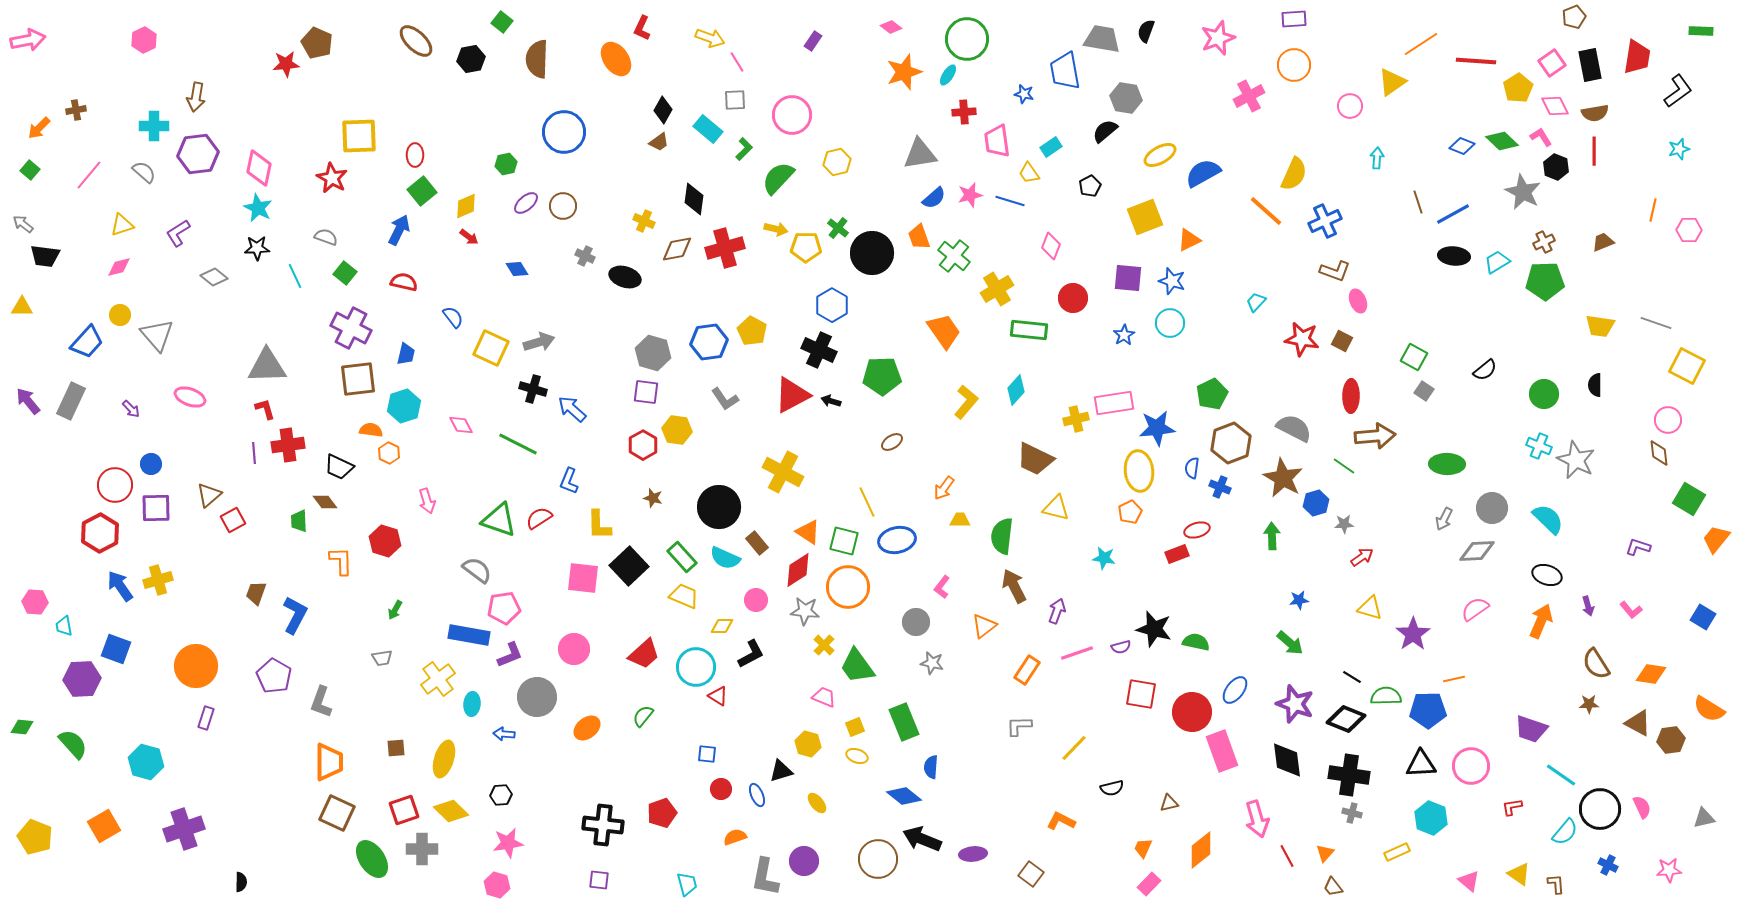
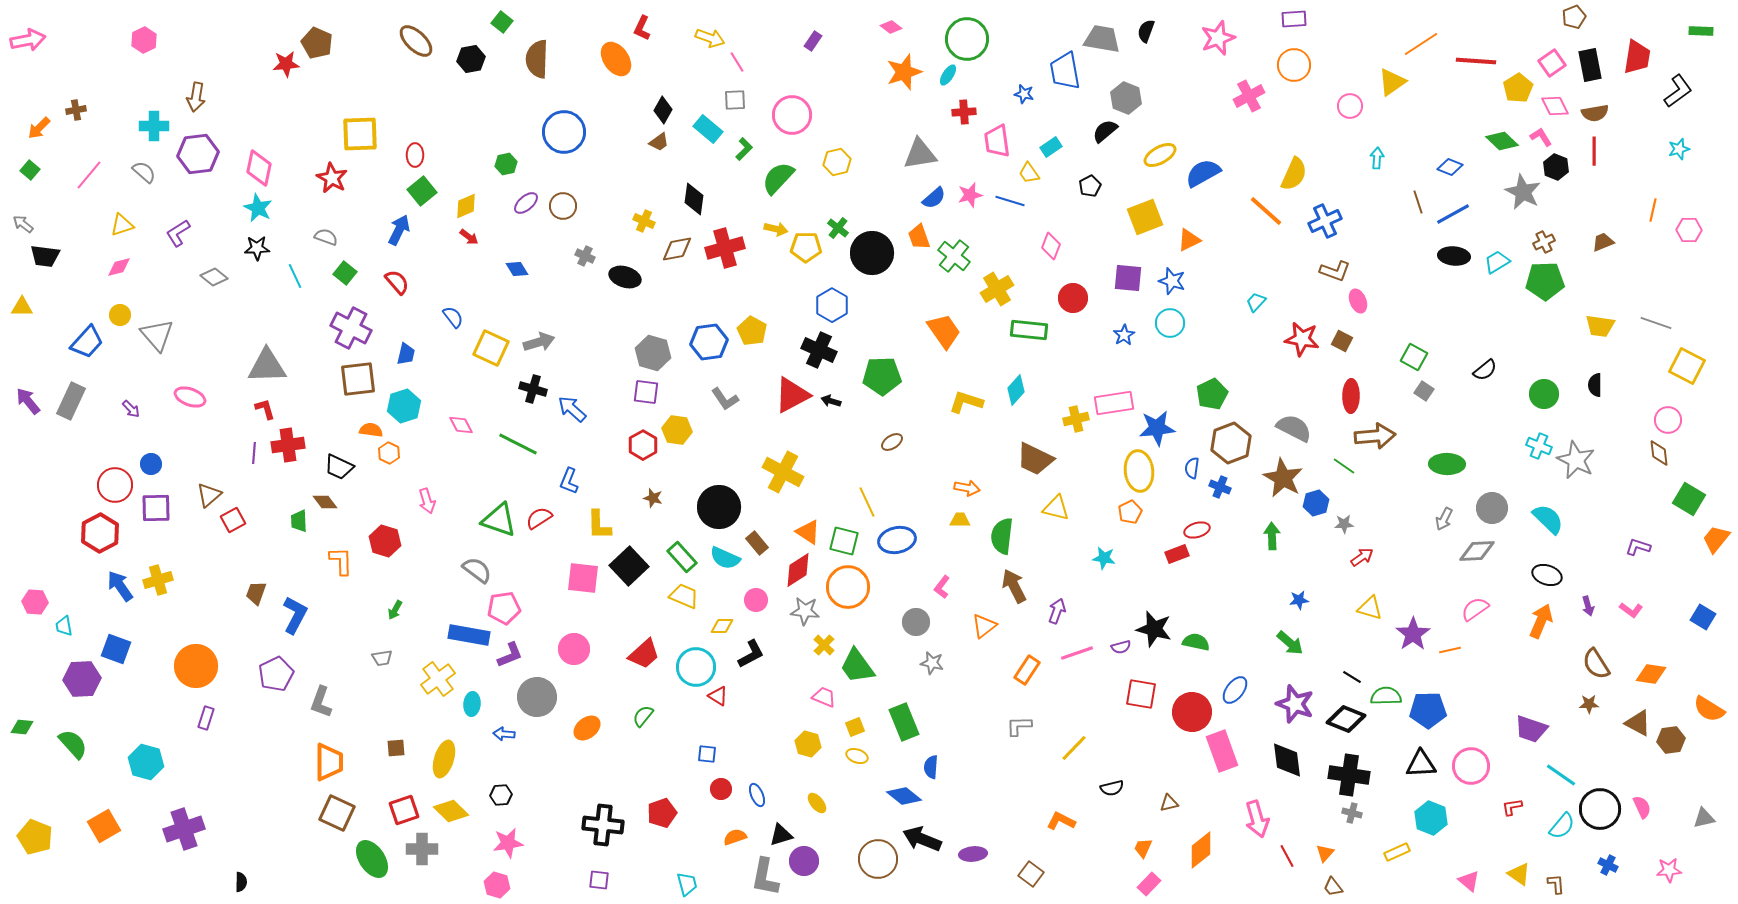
gray hexagon at (1126, 98): rotated 12 degrees clockwise
yellow square at (359, 136): moved 1 px right, 2 px up
blue diamond at (1462, 146): moved 12 px left, 21 px down
red semicircle at (404, 282): moved 7 px left; rotated 36 degrees clockwise
yellow L-shape at (966, 402): rotated 112 degrees counterclockwise
purple line at (254, 453): rotated 10 degrees clockwise
orange arrow at (944, 488): moved 23 px right; rotated 115 degrees counterclockwise
pink L-shape at (1631, 610): rotated 15 degrees counterclockwise
purple pentagon at (274, 676): moved 2 px right, 2 px up; rotated 16 degrees clockwise
orange line at (1454, 679): moved 4 px left, 29 px up
black triangle at (781, 771): moved 64 px down
cyan semicircle at (1565, 832): moved 3 px left, 6 px up
